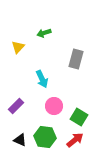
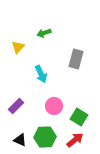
cyan arrow: moved 1 px left, 5 px up
green hexagon: rotated 10 degrees counterclockwise
